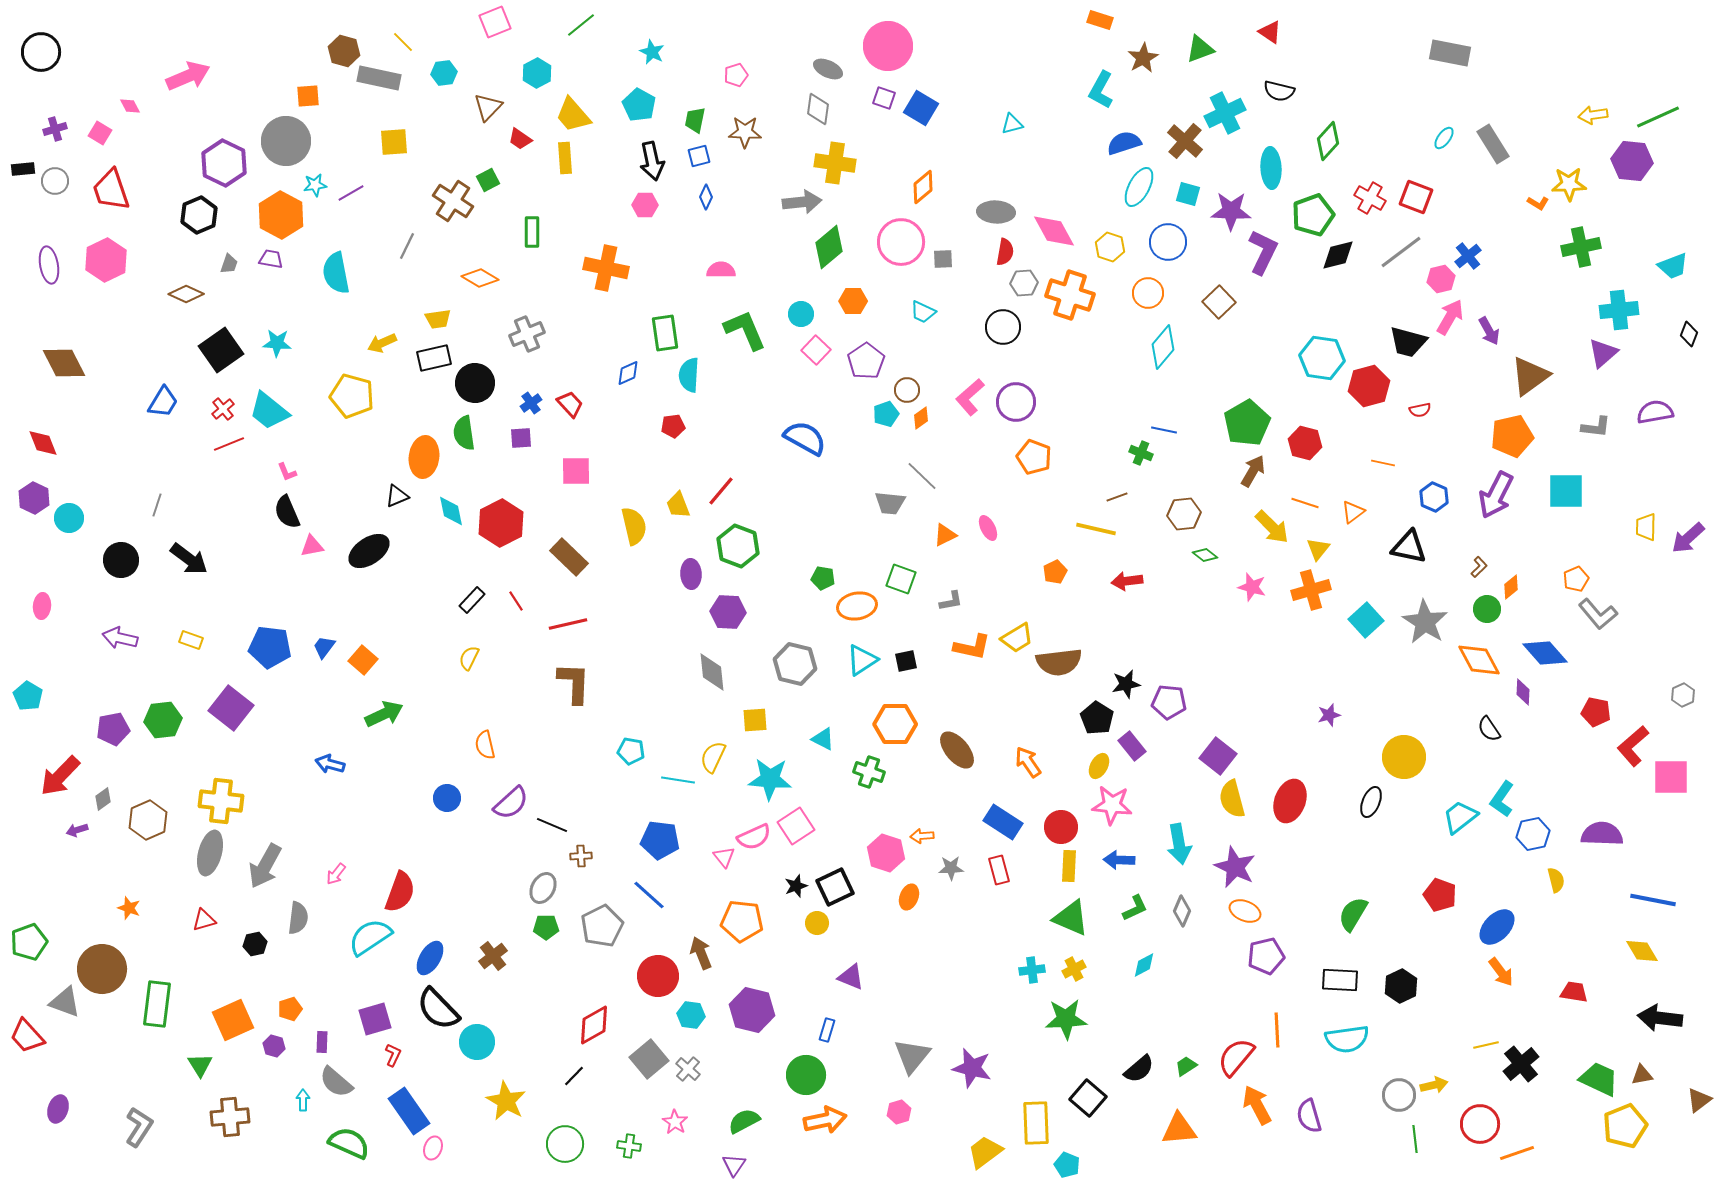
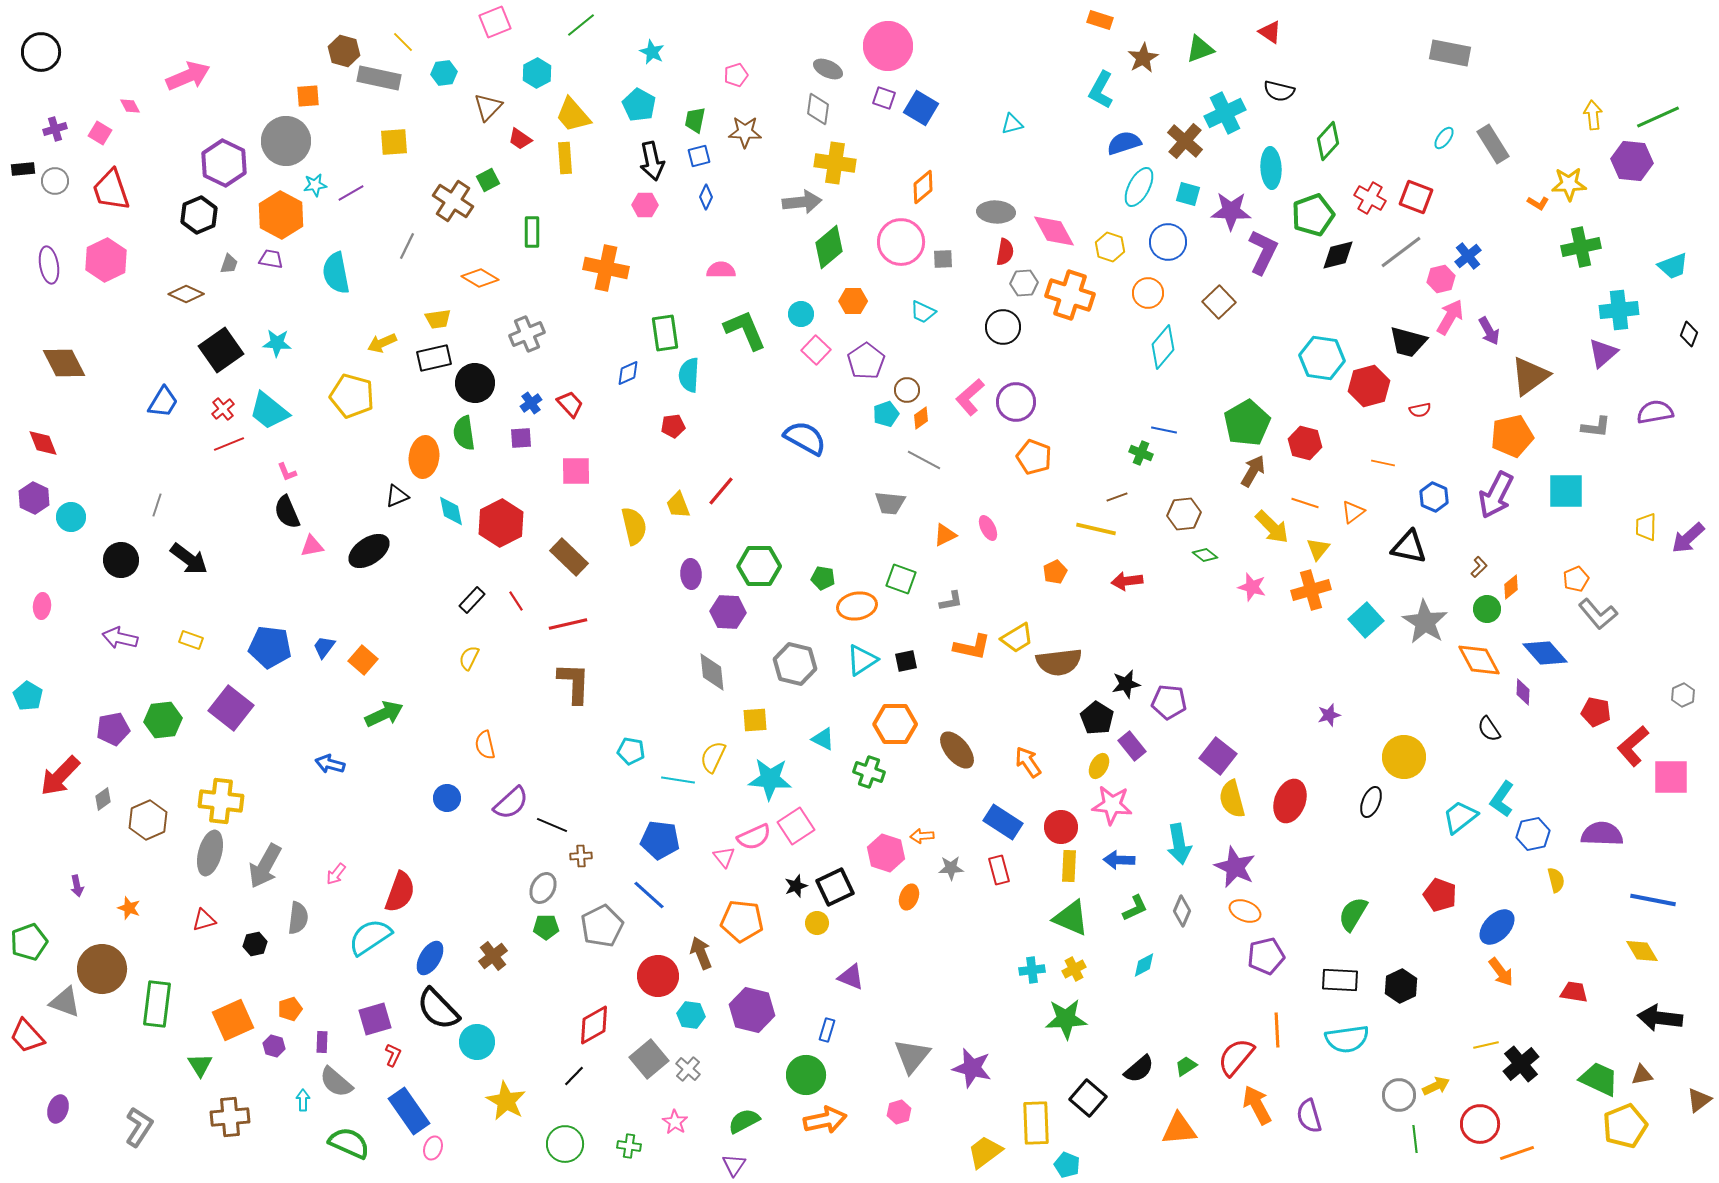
yellow arrow at (1593, 115): rotated 92 degrees clockwise
gray line at (922, 476): moved 2 px right, 16 px up; rotated 16 degrees counterclockwise
cyan circle at (69, 518): moved 2 px right, 1 px up
green hexagon at (738, 546): moved 21 px right, 20 px down; rotated 21 degrees counterclockwise
purple arrow at (77, 830): moved 56 px down; rotated 85 degrees counterclockwise
yellow arrow at (1434, 1085): moved 2 px right, 1 px down; rotated 12 degrees counterclockwise
